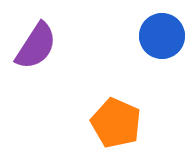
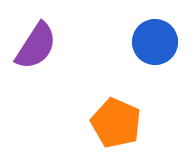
blue circle: moved 7 px left, 6 px down
